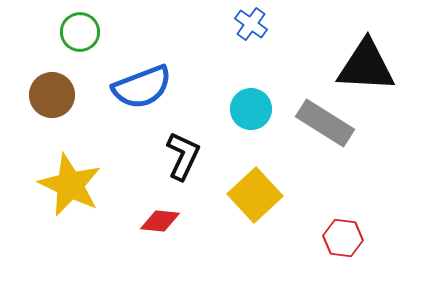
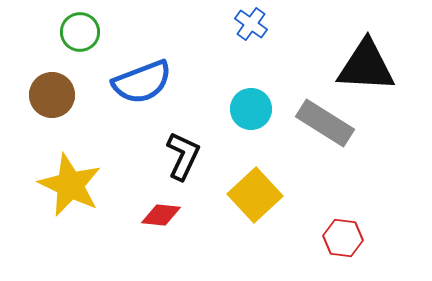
blue semicircle: moved 5 px up
red diamond: moved 1 px right, 6 px up
